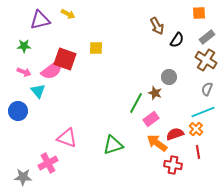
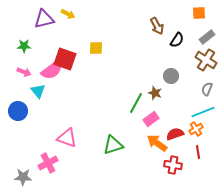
purple triangle: moved 4 px right, 1 px up
gray circle: moved 2 px right, 1 px up
orange cross: rotated 16 degrees clockwise
